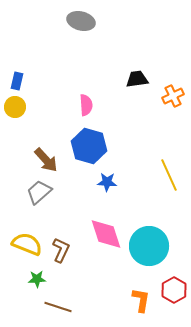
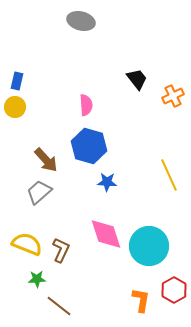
black trapezoid: rotated 60 degrees clockwise
brown line: moved 1 px right, 1 px up; rotated 20 degrees clockwise
